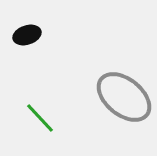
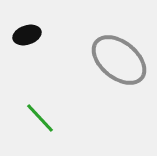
gray ellipse: moved 5 px left, 37 px up
